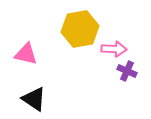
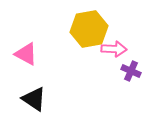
yellow hexagon: moved 9 px right
pink triangle: rotated 15 degrees clockwise
purple cross: moved 4 px right
